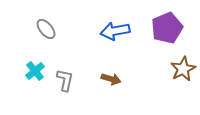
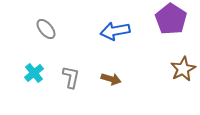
purple pentagon: moved 4 px right, 9 px up; rotated 16 degrees counterclockwise
cyan cross: moved 1 px left, 2 px down
gray L-shape: moved 6 px right, 3 px up
